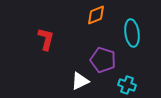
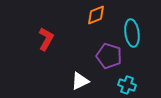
red L-shape: rotated 15 degrees clockwise
purple pentagon: moved 6 px right, 4 px up
